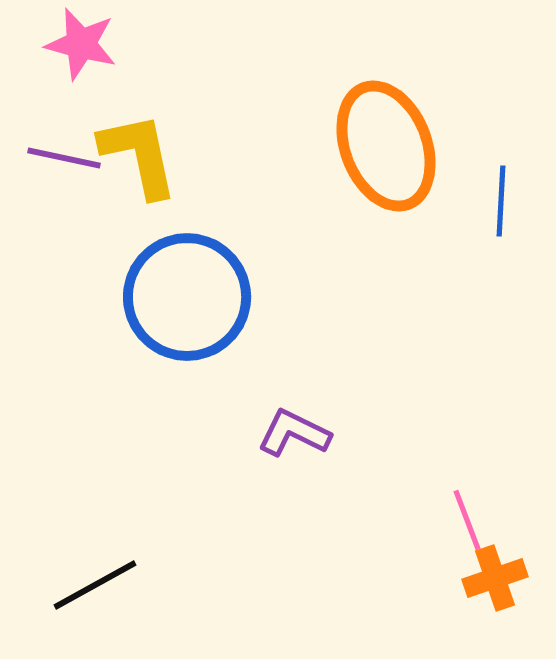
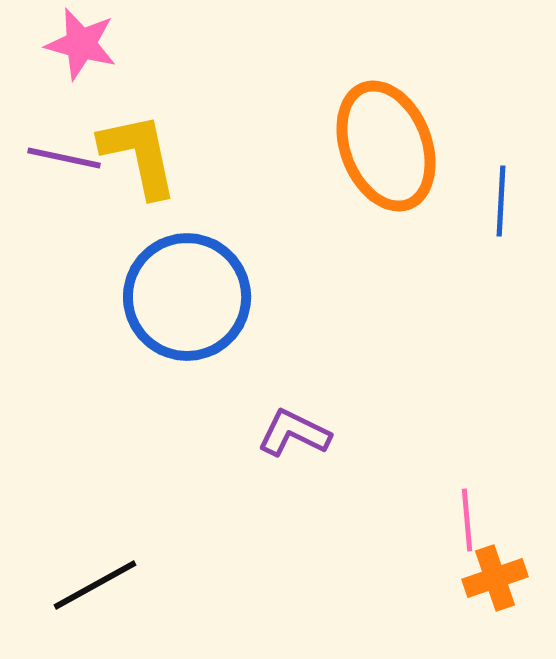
pink line: rotated 16 degrees clockwise
